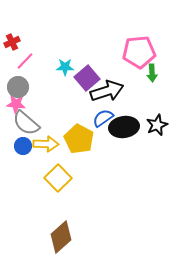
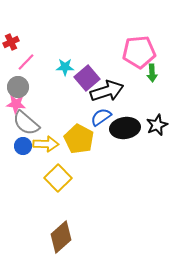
red cross: moved 1 px left
pink line: moved 1 px right, 1 px down
blue semicircle: moved 2 px left, 1 px up
black ellipse: moved 1 px right, 1 px down
